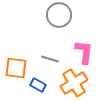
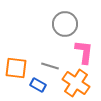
gray circle: moved 6 px right, 9 px down
gray line: moved 7 px down
orange cross: moved 2 px right; rotated 24 degrees counterclockwise
